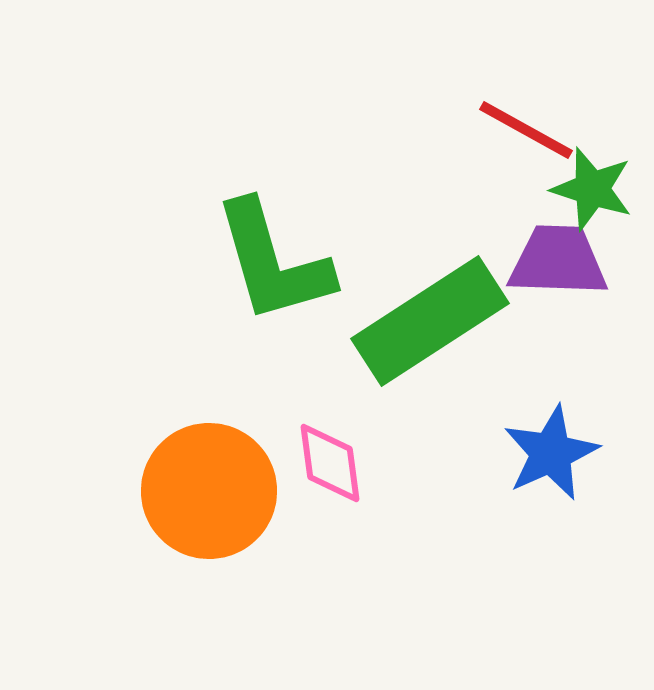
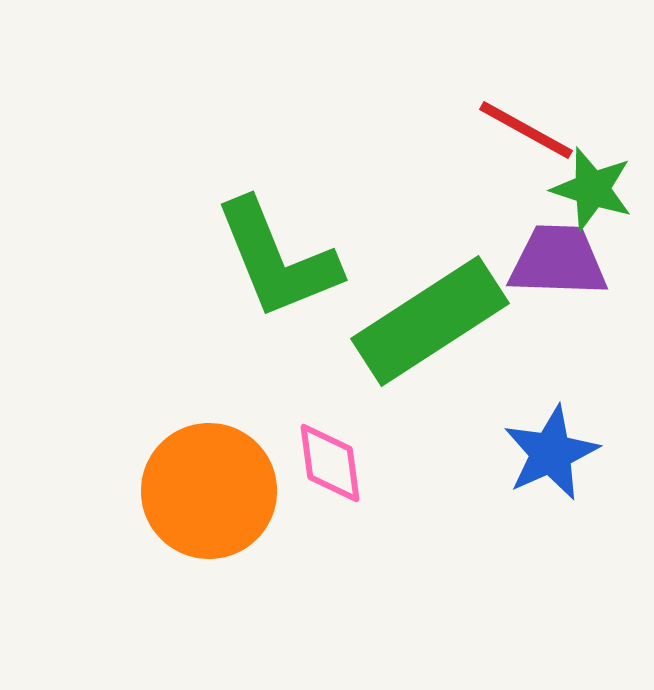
green L-shape: moved 4 px right, 3 px up; rotated 6 degrees counterclockwise
